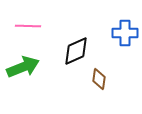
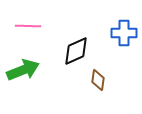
blue cross: moved 1 px left
green arrow: moved 3 px down
brown diamond: moved 1 px left, 1 px down
